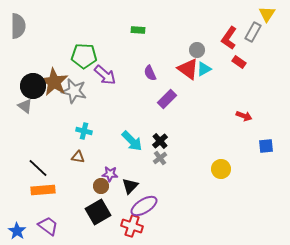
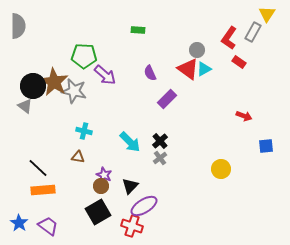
cyan arrow: moved 2 px left, 1 px down
purple star: moved 6 px left, 1 px down; rotated 21 degrees clockwise
blue star: moved 2 px right, 8 px up
